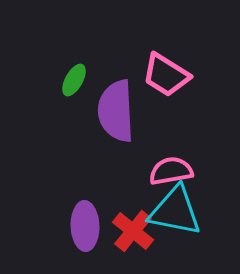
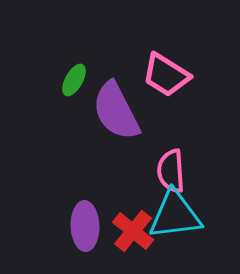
purple semicircle: rotated 24 degrees counterclockwise
pink semicircle: rotated 84 degrees counterclockwise
cyan triangle: moved 4 px down; rotated 18 degrees counterclockwise
